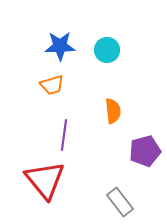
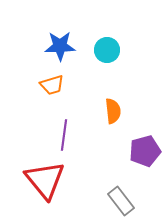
gray rectangle: moved 1 px right, 1 px up
